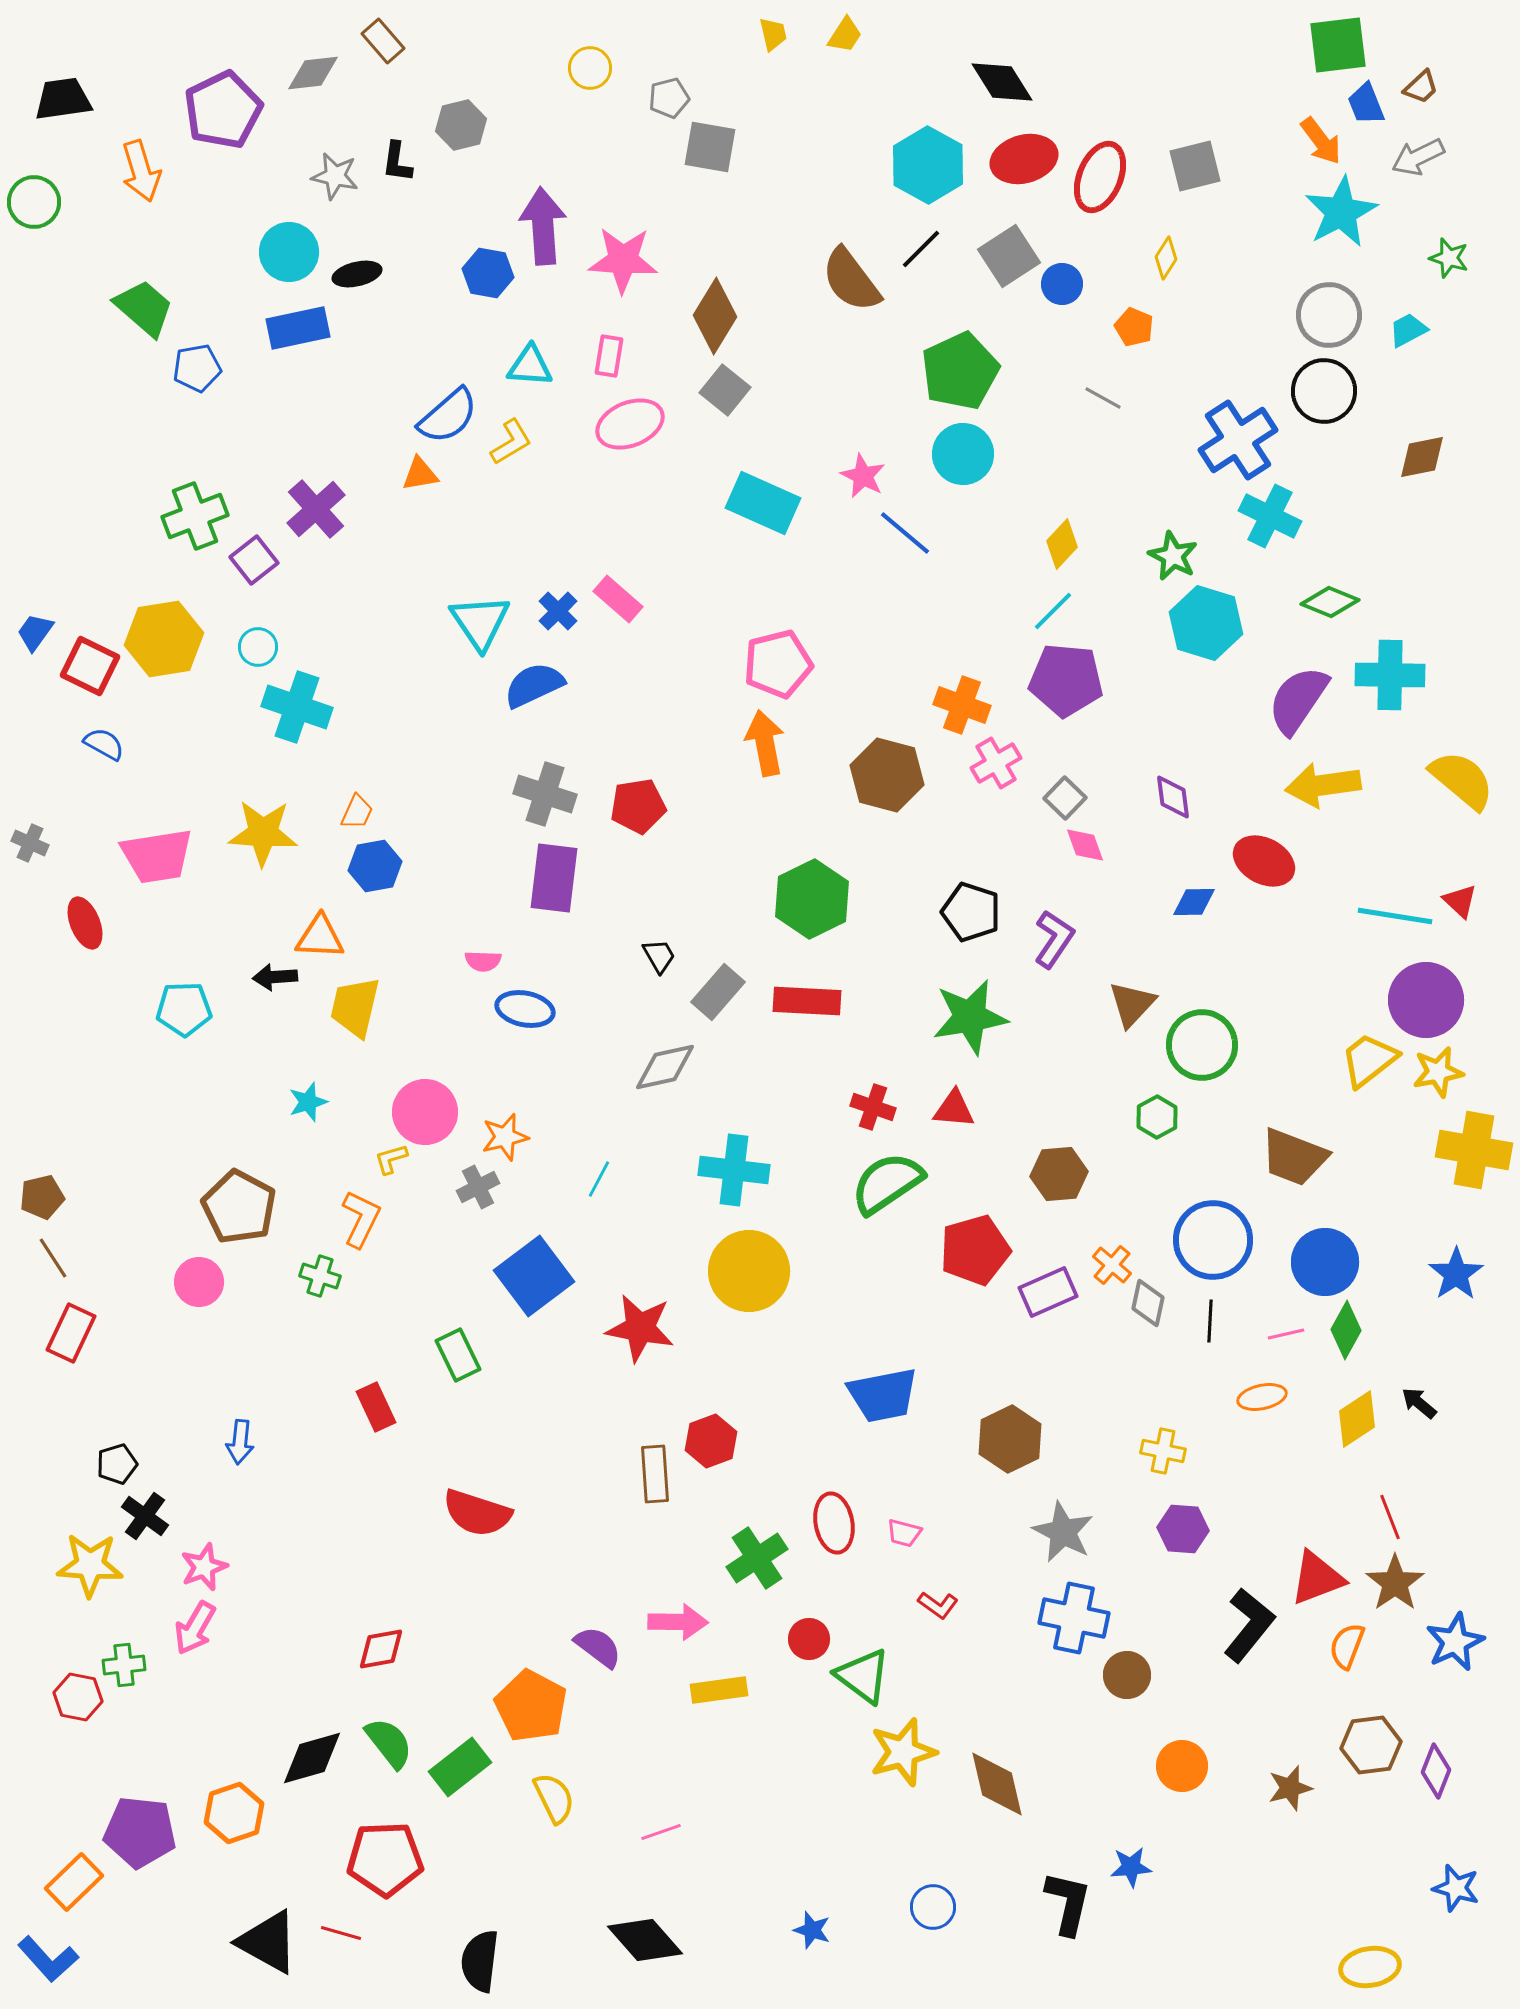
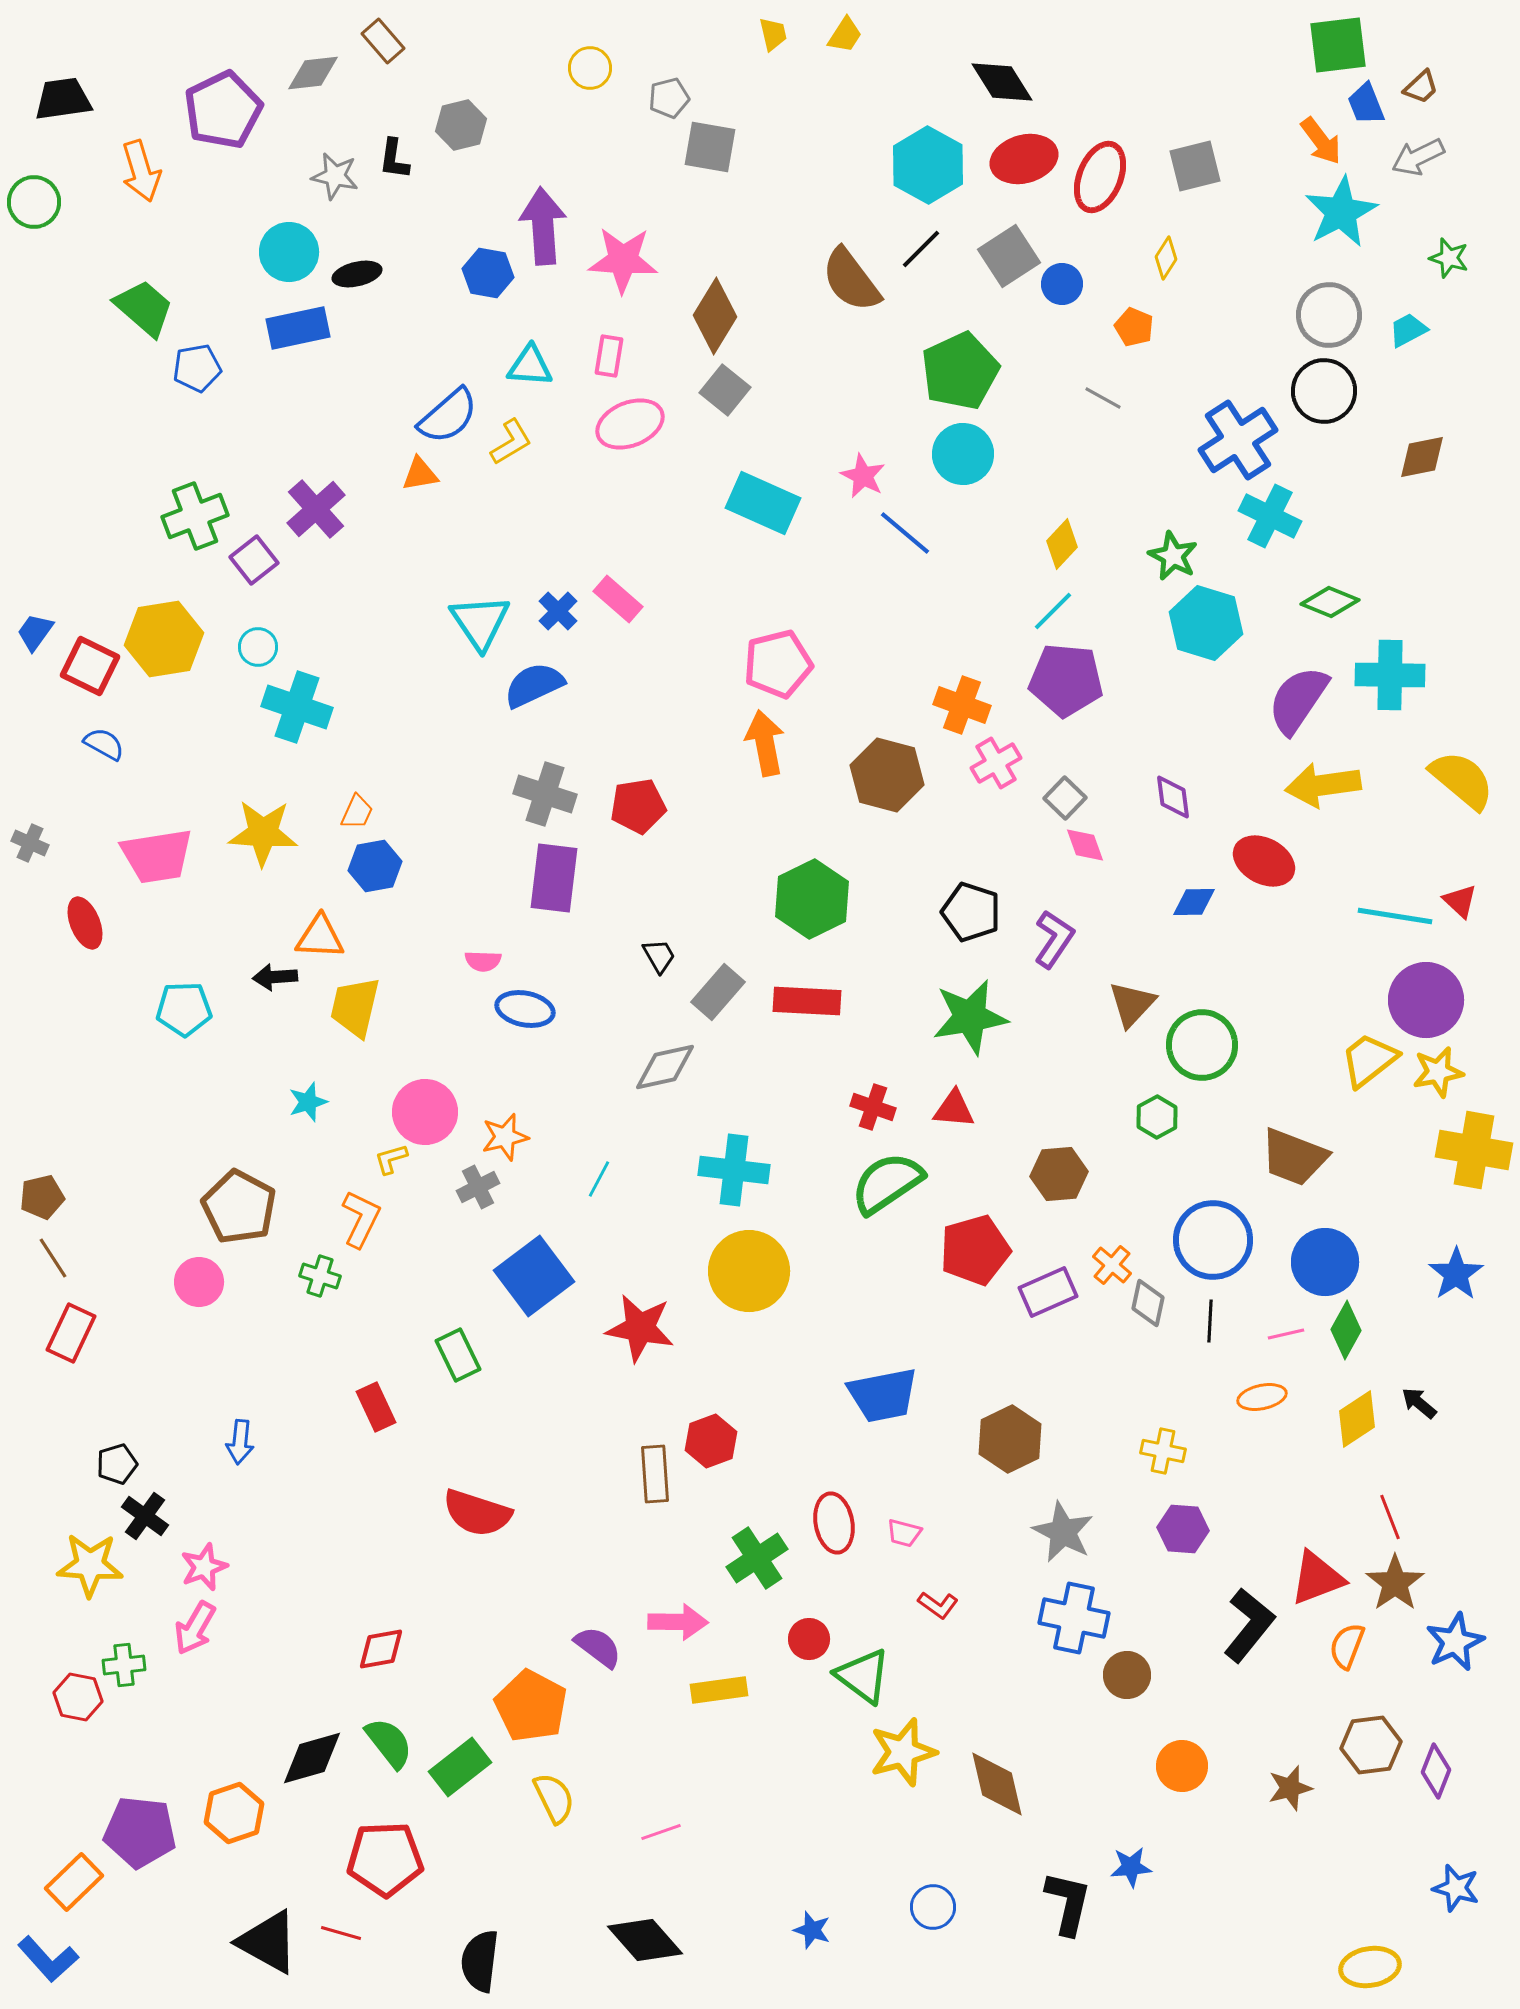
black L-shape at (397, 162): moved 3 px left, 3 px up
